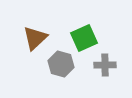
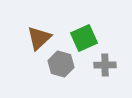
brown triangle: moved 4 px right
